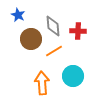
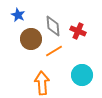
red cross: rotated 21 degrees clockwise
cyan circle: moved 9 px right, 1 px up
